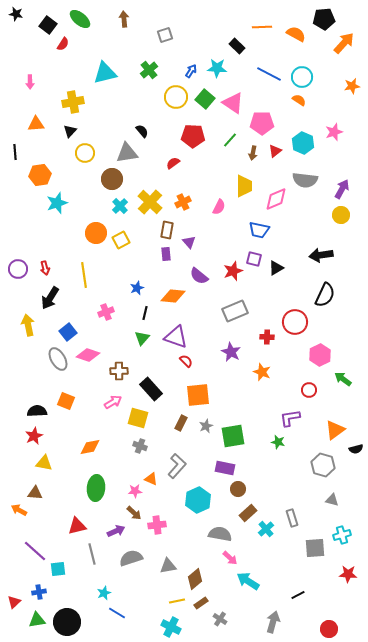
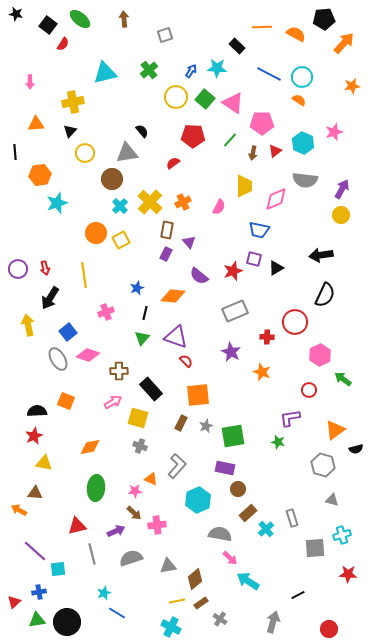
purple rectangle at (166, 254): rotated 32 degrees clockwise
